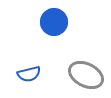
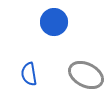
blue semicircle: rotated 95 degrees clockwise
